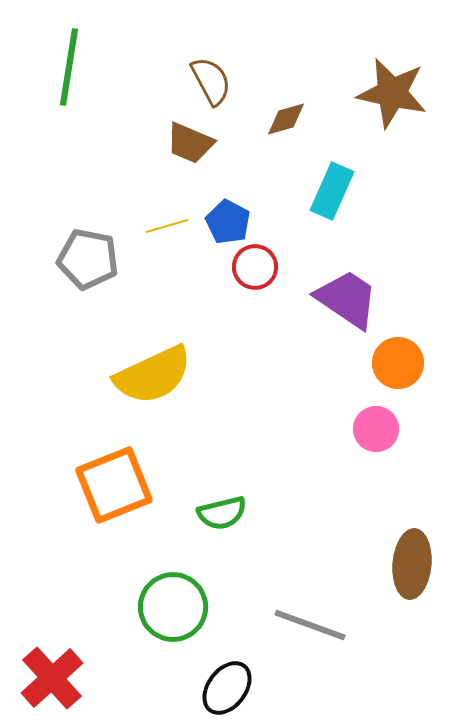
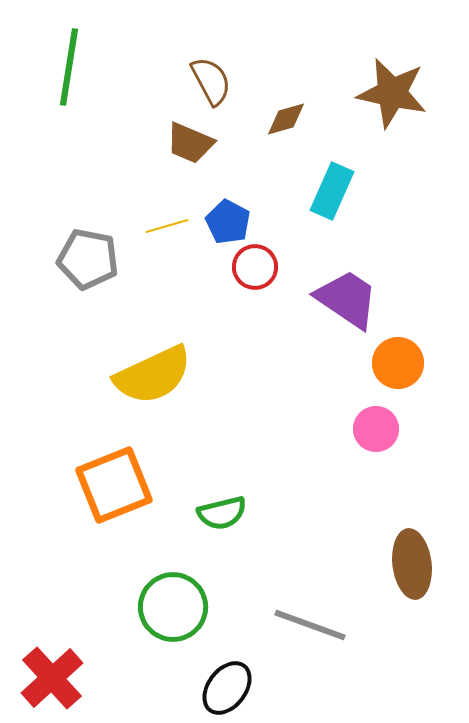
brown ellipse: rotated 12 degrees counterclockwise
